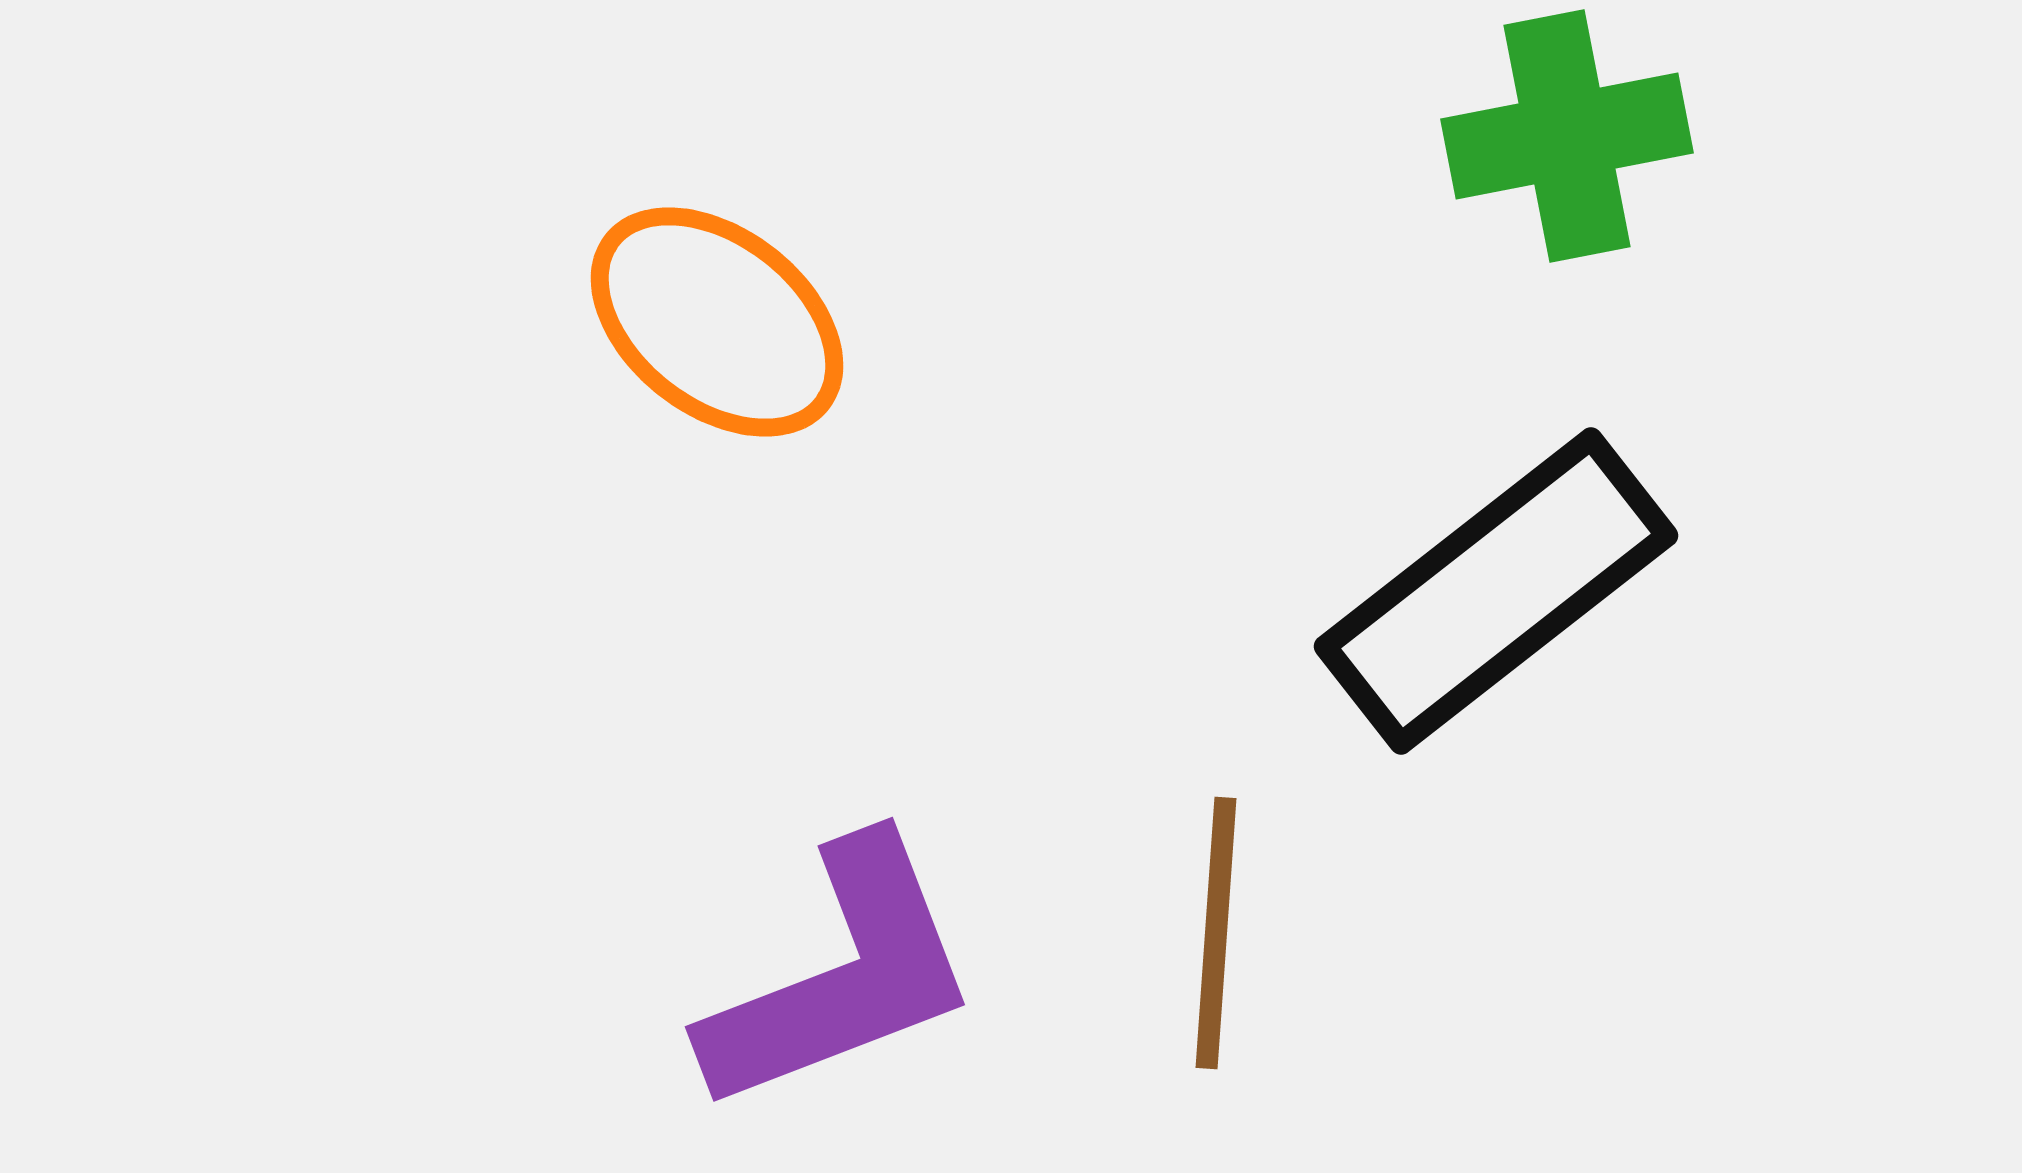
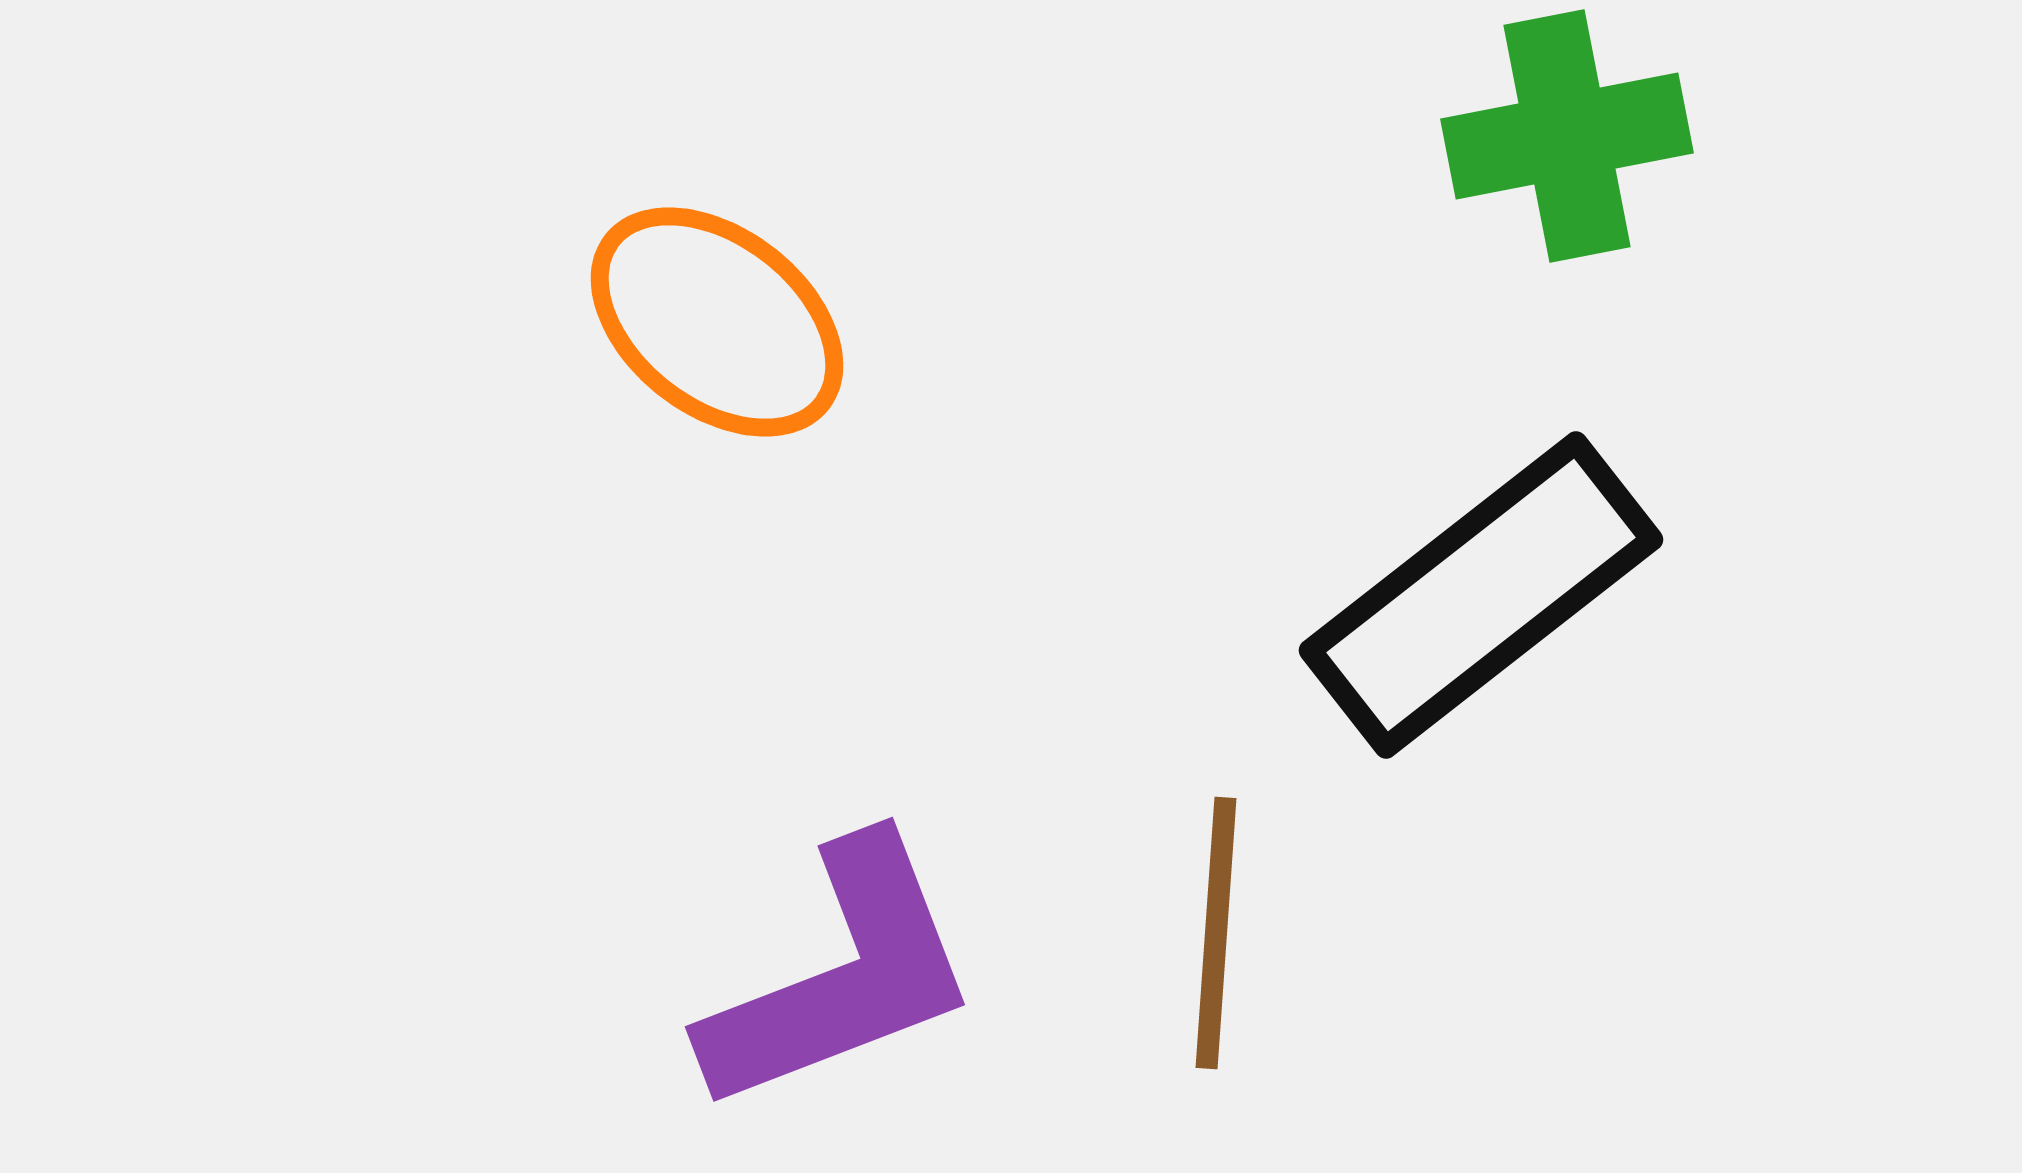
black rectangle: moved 15 px left, 4 px down
